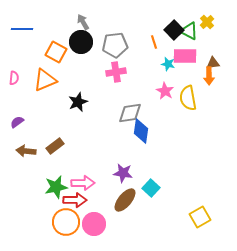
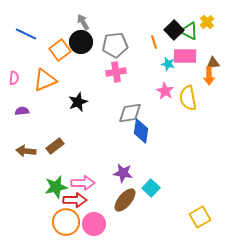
blue line: moved 4 px right, 5 px down; rotated 25 degrees clockwise
orange square: moved 4 px right, 2 px up; rotated 25 degrees clockwise
purple semicircle: moved 5 px right, 11 px up; rotated 32 degrees clockwise
